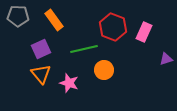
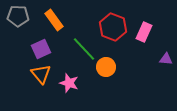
green line: rotated 60 degrees clockwise
purple triangle: rotated 24 degrees clockwise
orange circle: moved 2 px right, 3 px up
